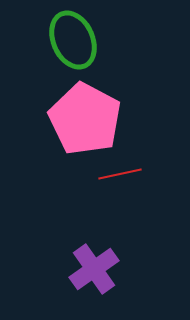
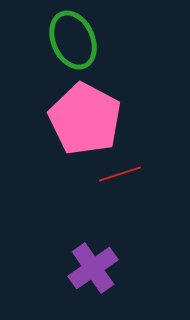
red line: rotated 6 degrees counterclockwise
purple cross: moved 1 px left, 1 px up
